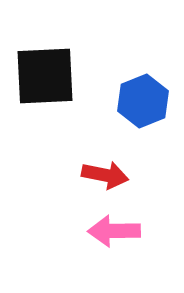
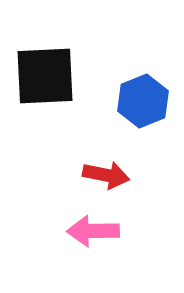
red arrow: moved 1 px right
pink arrow: moved 21 px left
